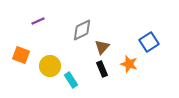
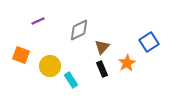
gray diamond: moved 3 px left
orange star: moved 2 px left, 1 px up; rotated 24 degrees clockwise
